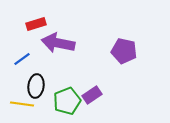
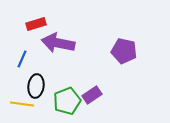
blue line: rotated 30 degrees counterclockwise
